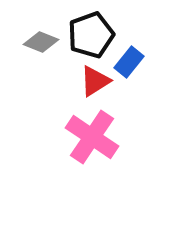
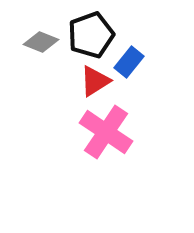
pink cross: moved 14 px right, 5 px up
